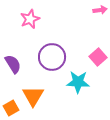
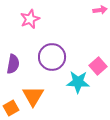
pink square: moved 9 px down
purple semicircle: rotated 42 degrees clockwise
